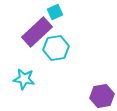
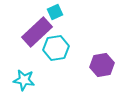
cyan star: moved 1 px down
purple hexagon: moved 31 px up
